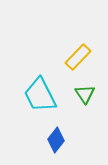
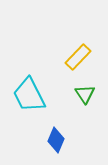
cyan trapezoid: moved 11 px left
blue diamond: rotated 15 degrees counterclockwise
